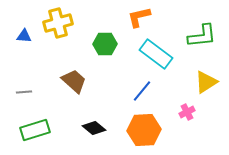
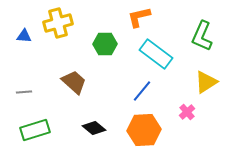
green L-shape: rotated 120 degrees clockwise
brown trapezoid: moved 1 px down
pink cross: rotated 14 degrees counterclockwise
